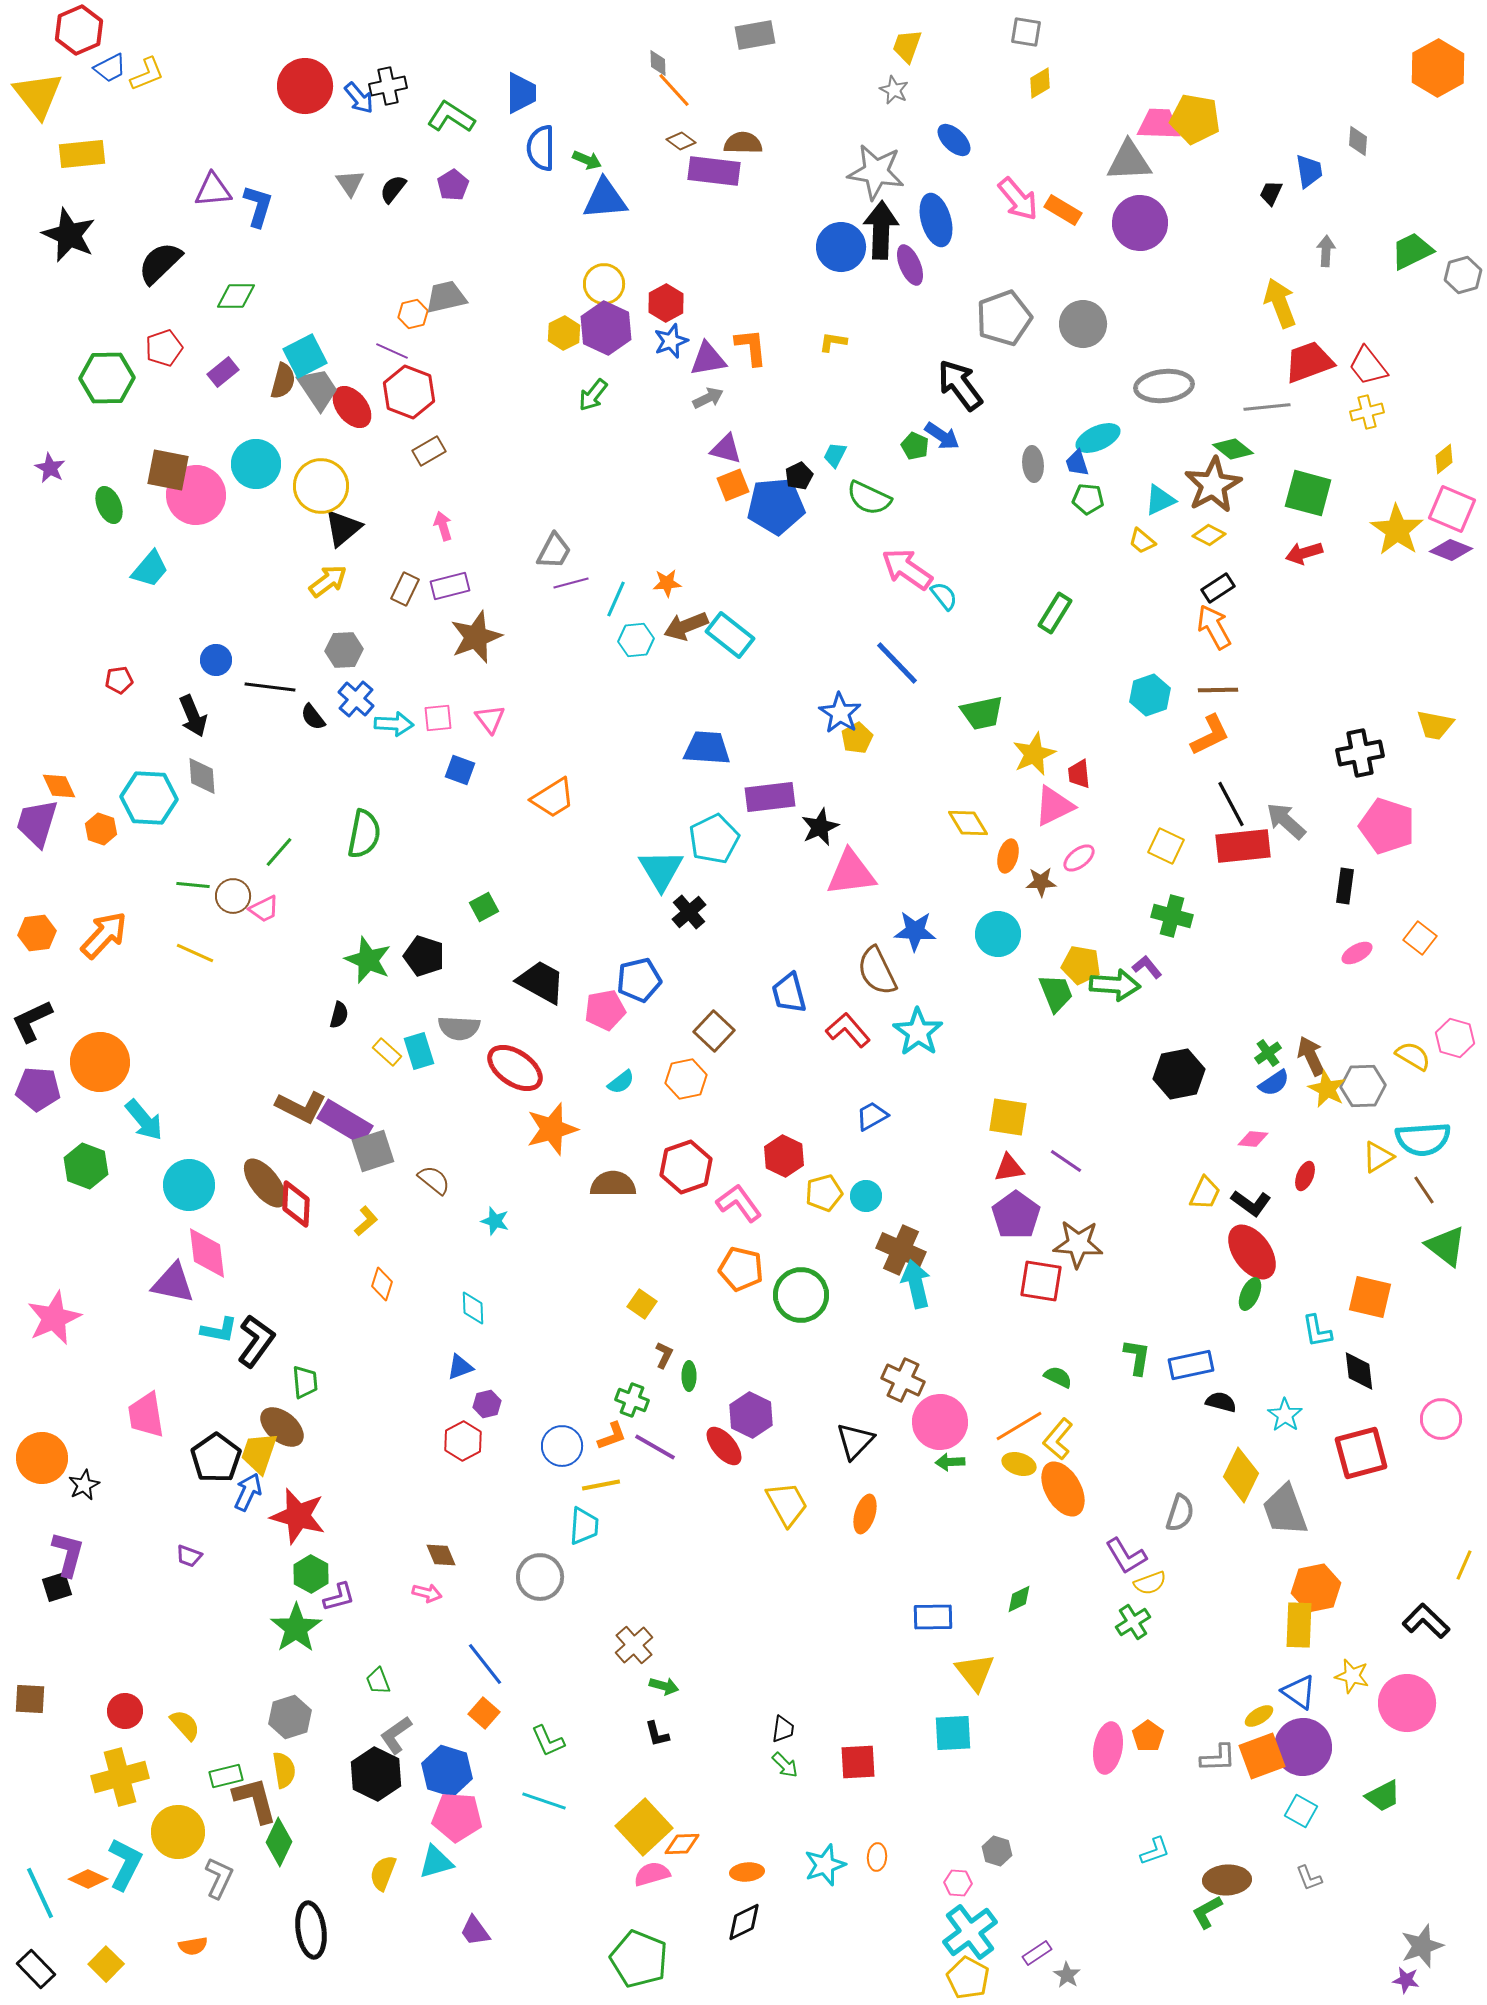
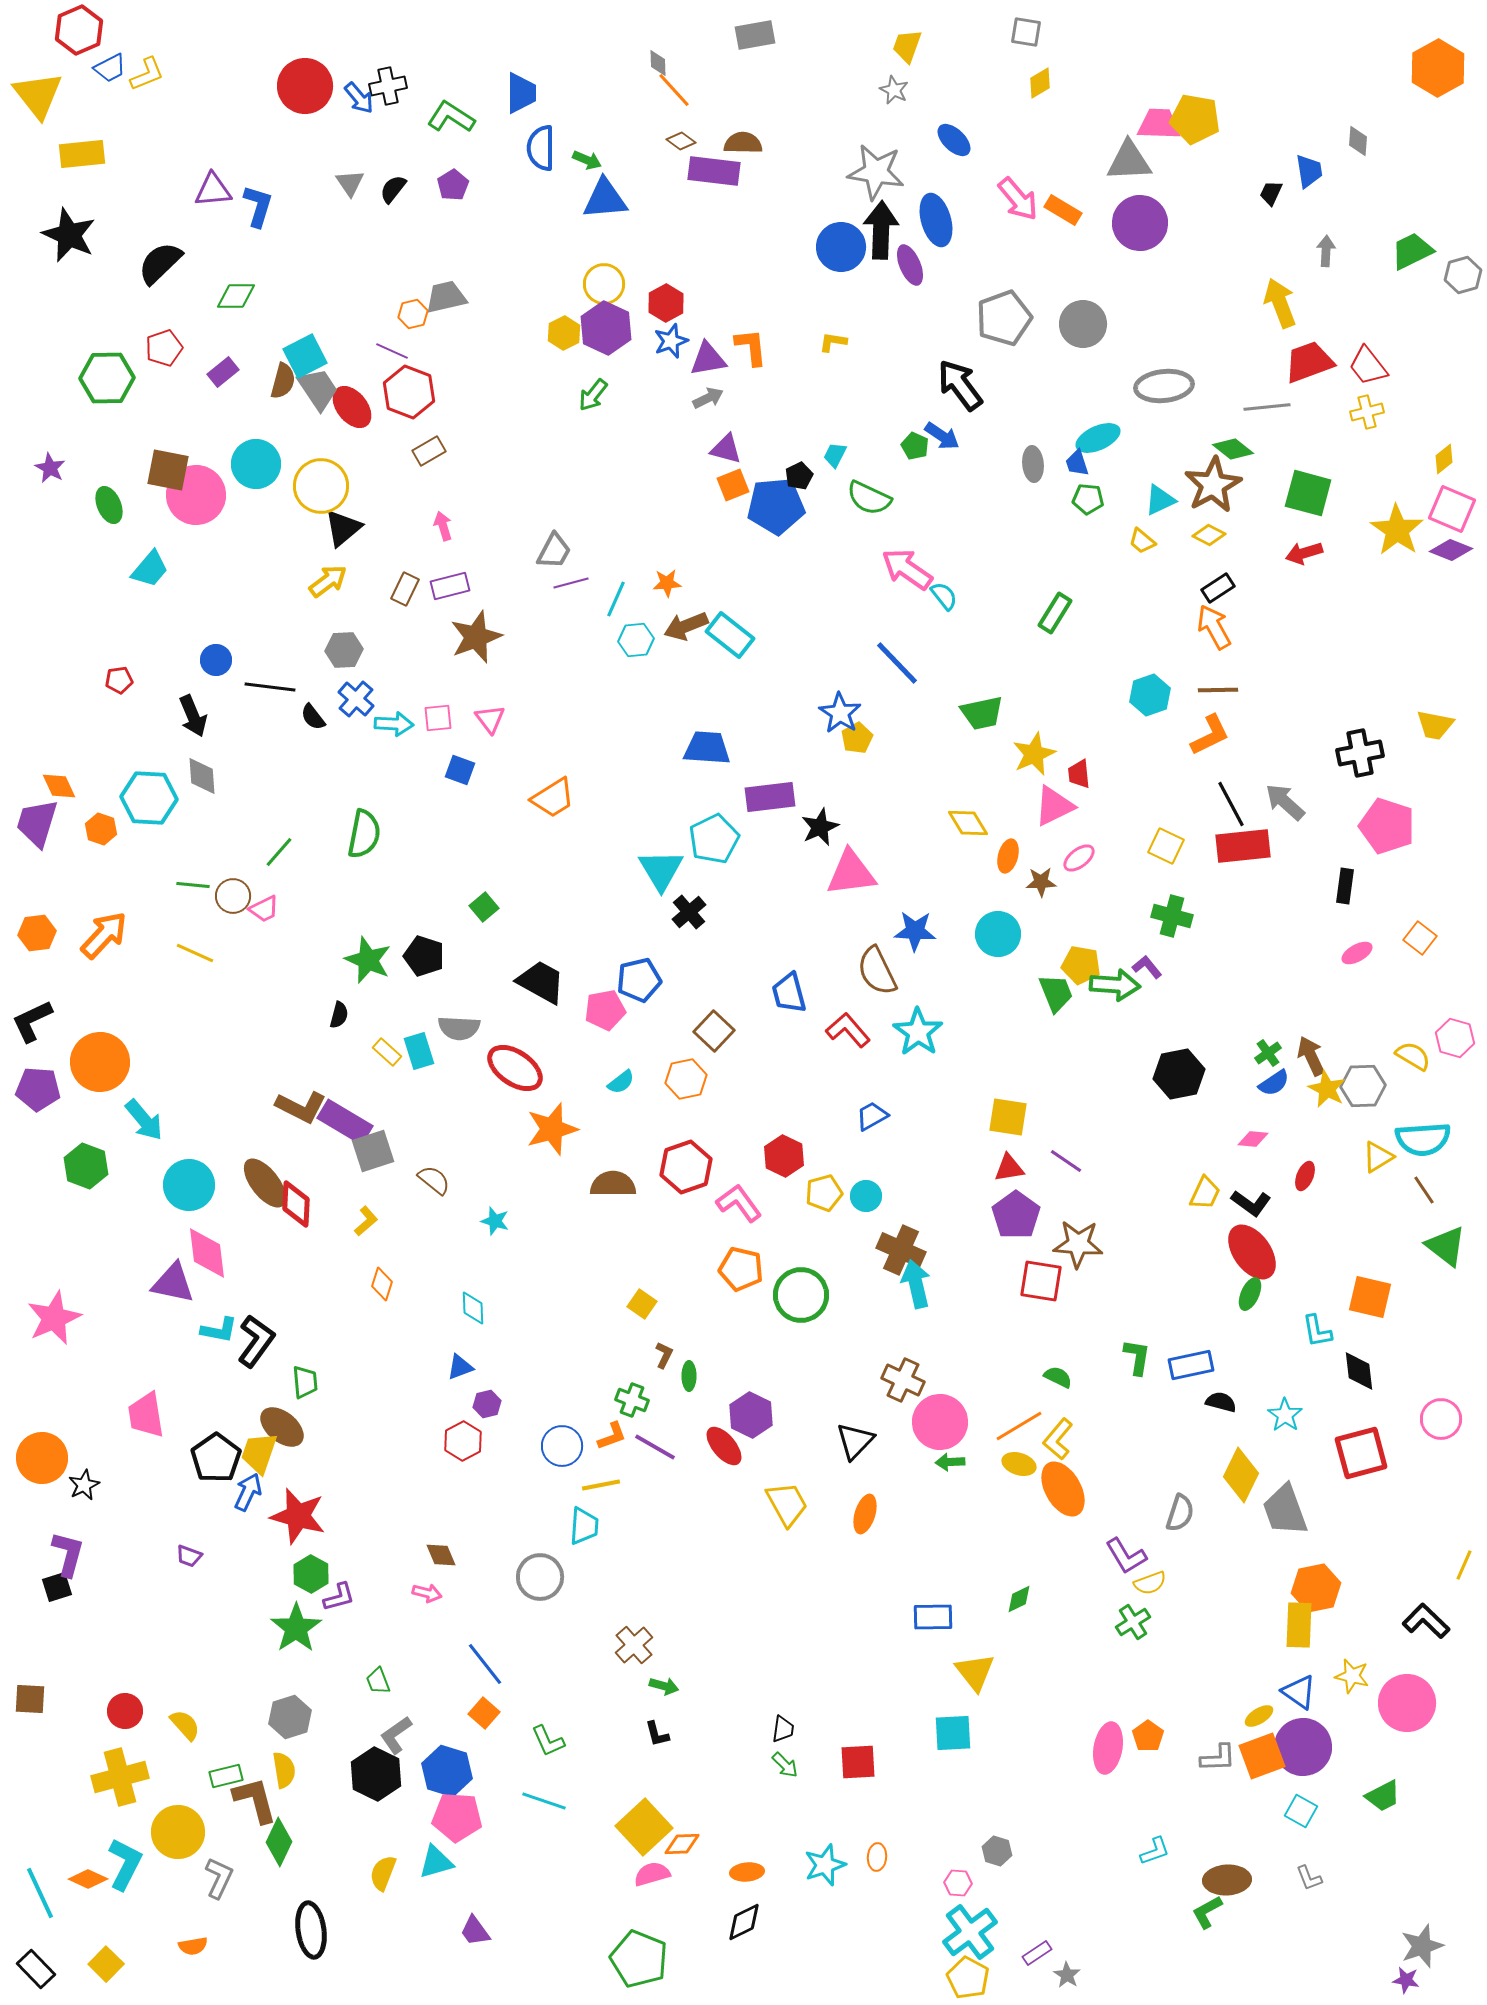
gray arrow at (1286, 821): moved 1 px left, 19 px up
green square at (484, 907): rotated 12 degrees counterclockwise
